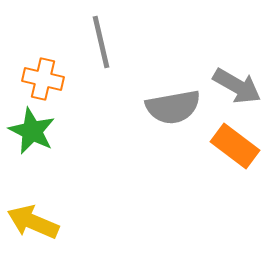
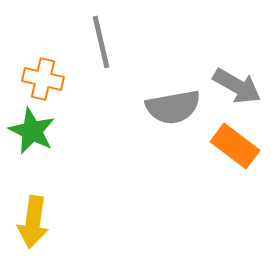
yellow arrow: rotated 105 degrees counterclockwise
